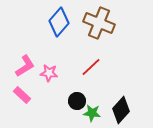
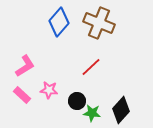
pink star: moved 17 px down
